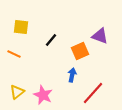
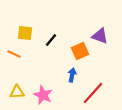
yellow square: moved 4 px right, 6 px down
yellow triangle: rotated 35 degrees clockwise
